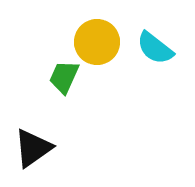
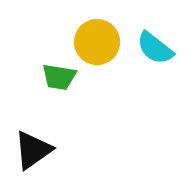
green trapezoid: moved 5 px left; rotated 105 degrees counterclockwise
black triangle: moved 2 px down
